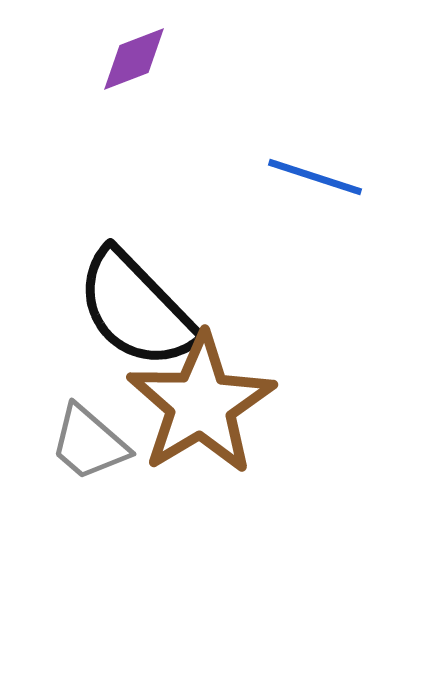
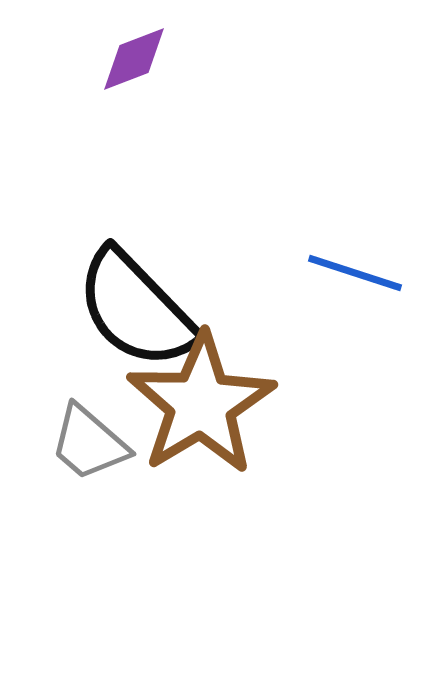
blue line: moved 40 px right, 96 px down
